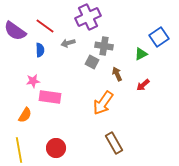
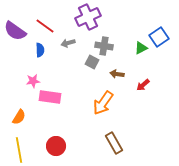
green triangle: moved 6 px up
brown arrow: rotated 56 degrees counterclockwise
orange semicircle: moved 6 px left, 2 px down
red circle: moved 2 px up
